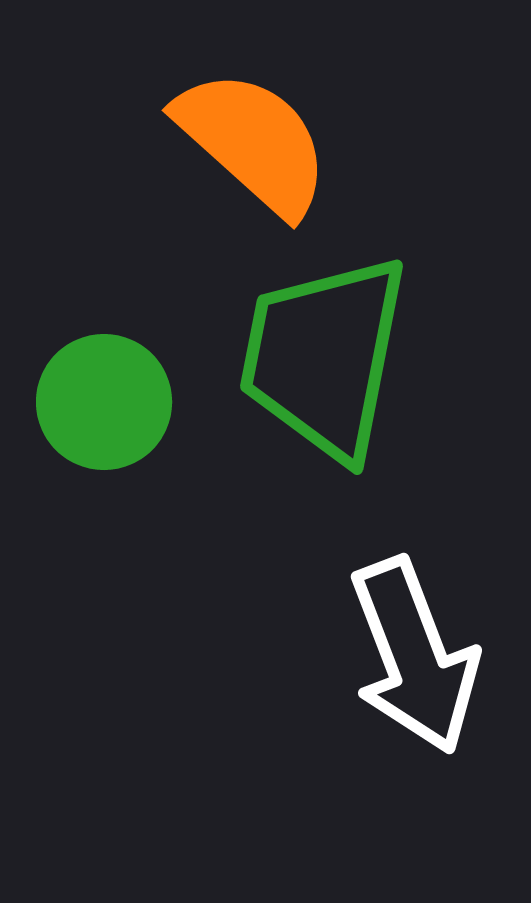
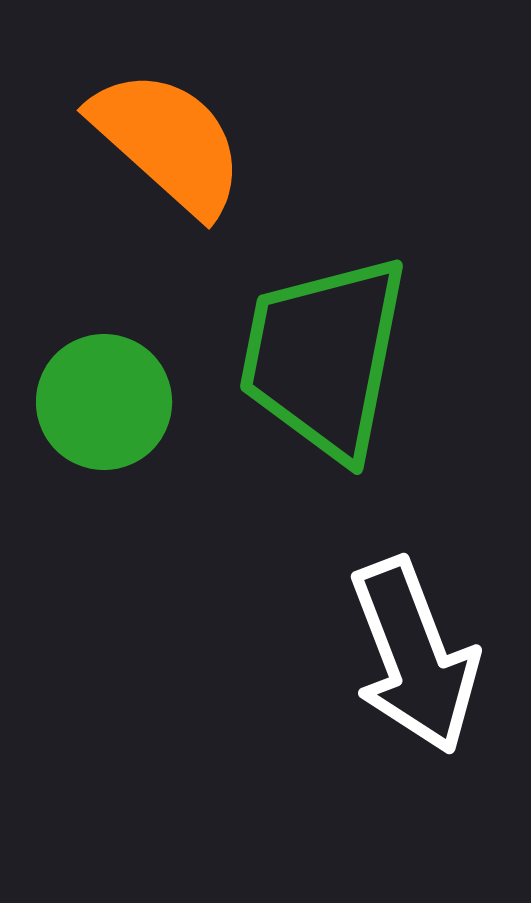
orange semicircle: moved 85 px left
